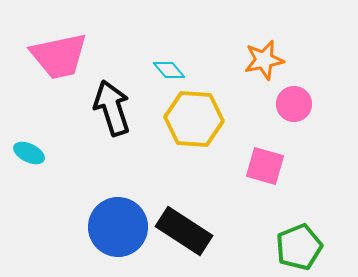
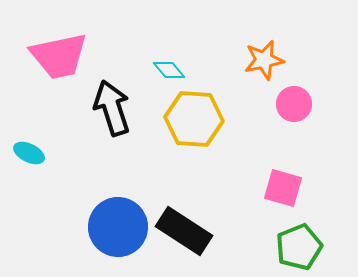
pink square: moved 18 px right, 22 px down
